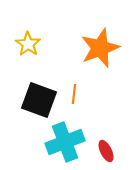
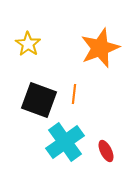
cyan cross: rotated 15 degrees counterclockwise
